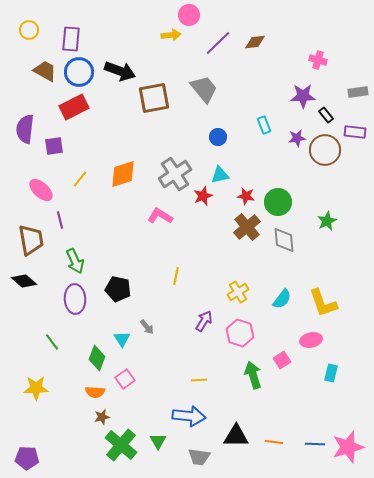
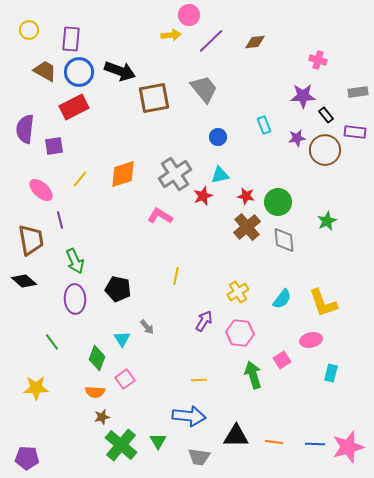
purple line at (218, 43): moved 7 px left, 2 px up
pink hexagon at (240, 333): rotated 12 degrees counterclockwise
